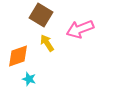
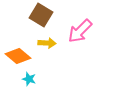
pink arrow: moved 2 px down; rotated 24 degrees counterclockwise
yellow arrow: rotated 126 degrees clockwise
orange diamond: rotated 60 degrees clockwise
